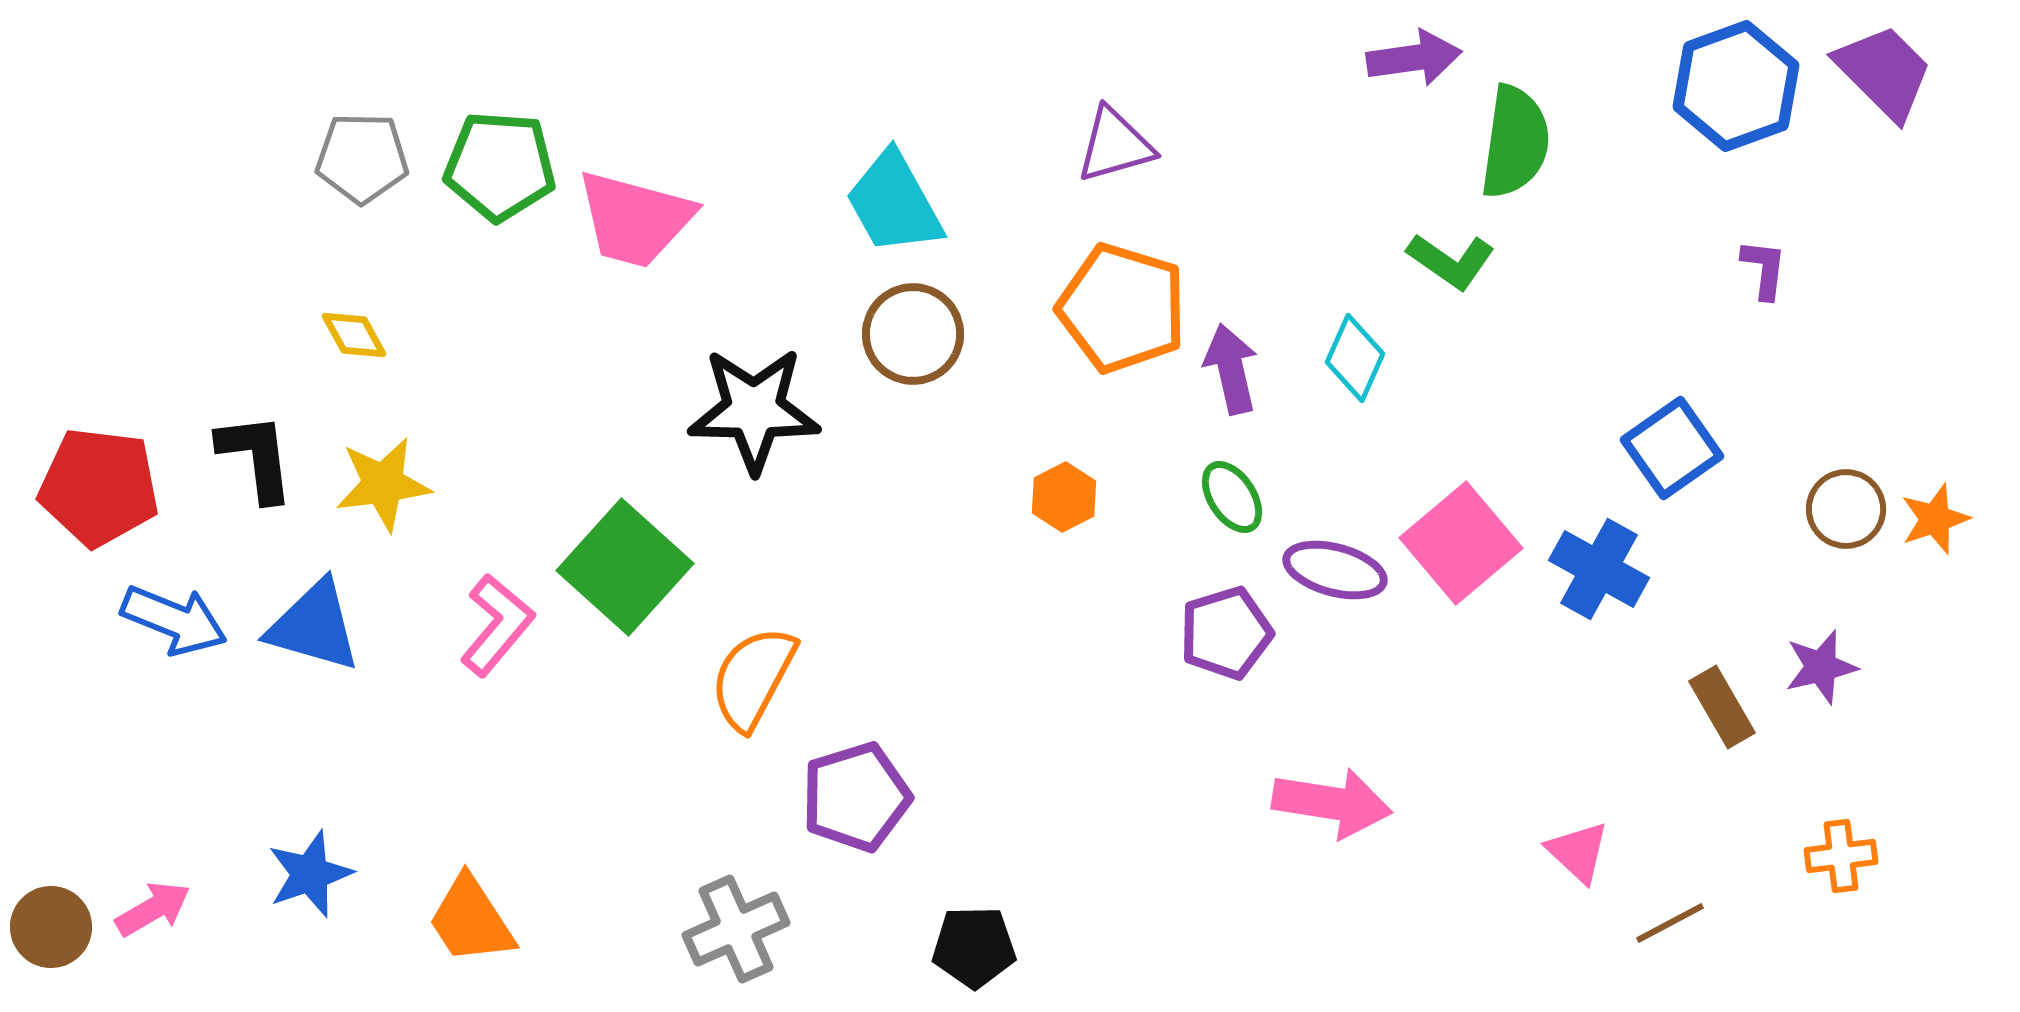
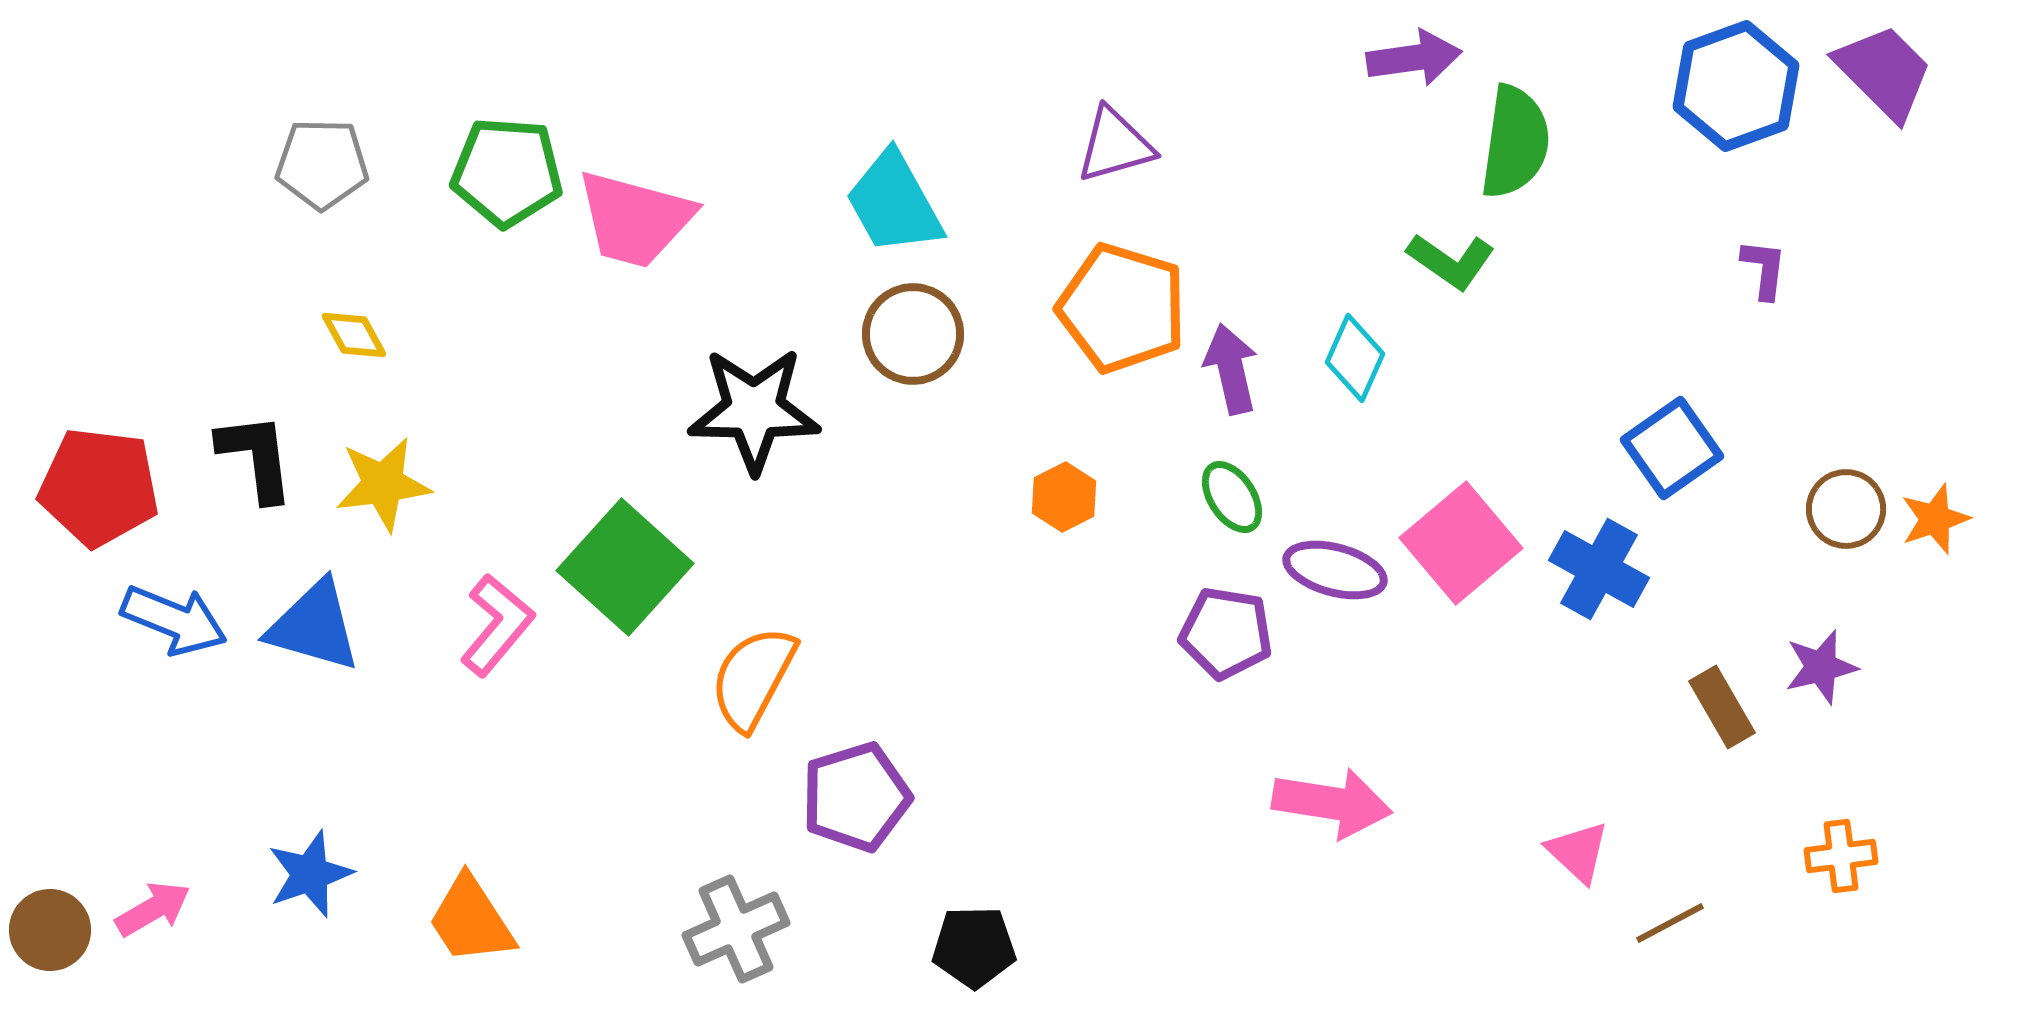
gray pentagon at (362, 158): moved 40 px left, 6 px down
green pentagon at (500, 166): moved 7 px right, 6 px down
purple pentagon at (1226, 633): rotated 26 degrees clockwise
brown circle at (51, 927): moved 1 px left, 3 px down
